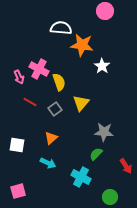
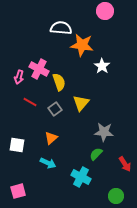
pink arrow: rotated 40 degrees clockwise
red arrow: moved 1 px left, 2 px up
green circle: moved 6 px right, 1 px up
